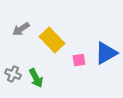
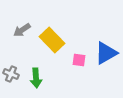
gray arrow: moved 1 px right, 1 px down
pink square: rotated 16 degrees clockwise
gray cross: moved 2 px left
green arrow: rotated 24 degrees clockwise
